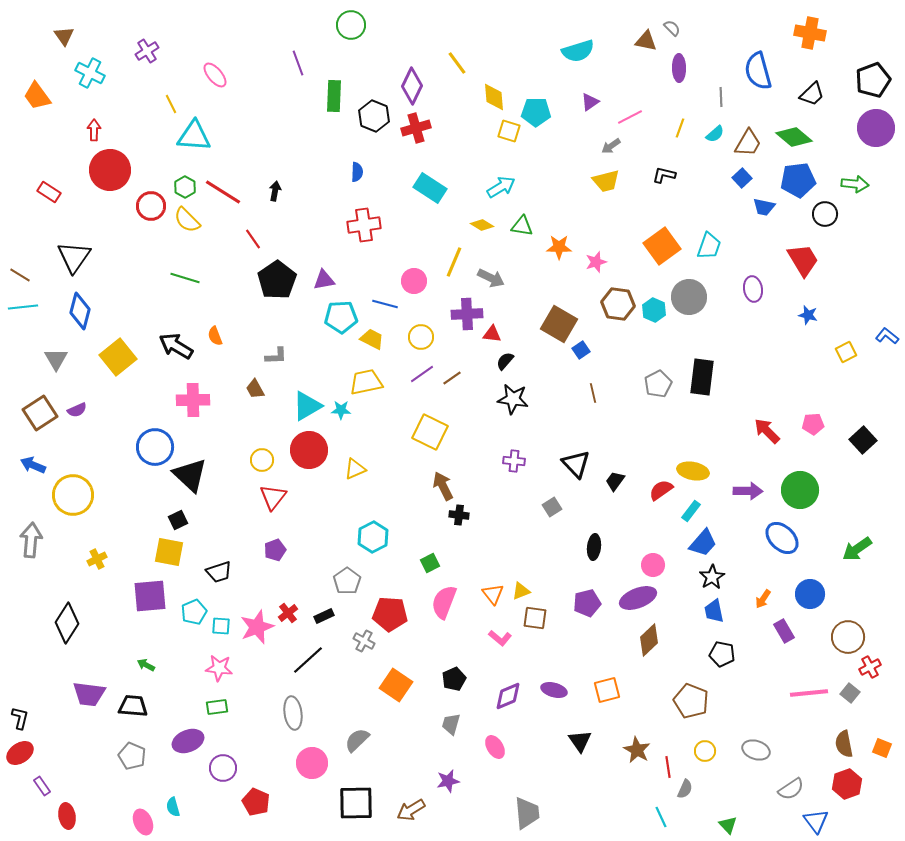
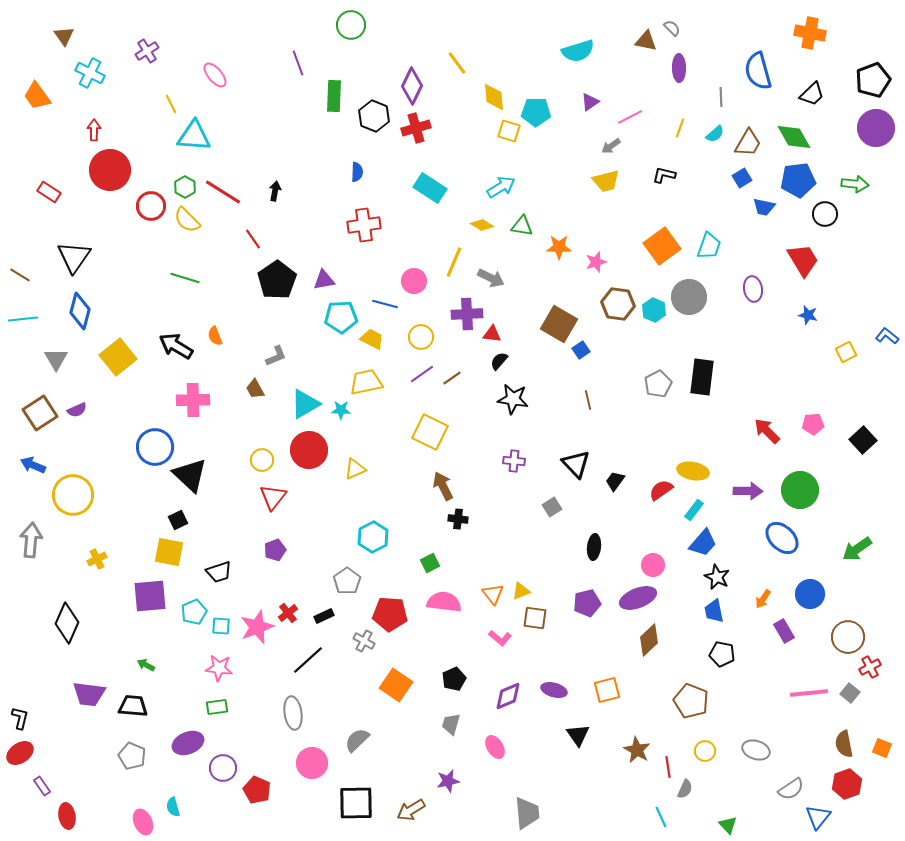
green diamond at (794, 137): rotated 21 degrees clockwise
blue square at (742, 178): rotated 12 degrees clockwise
cyan line at (23, 307): moved 12 px down
gray L-shape at (276, 356): rotated 20 degrees counterclockwise
black semicircle at (505, 361): moved 6 px left
brown line at (593, 393): moved 5 px left, 7 px down
cyan triangle at (307, 406): moved 2 px left, 2 px up
cyan rectangle at (691, 511): moved 3 px right, 1 px up
black cross at (459, 515): moved 1 px left, 4 px down
black star at (712, 577): moved 5 px right; rotated 15 degrees counterclockwise
pink semicircle at (444, 602): rotated 76 degrees clockwise
black diamond at (67, 623): rotated 9 degrees counterclockwise
purple ellipse at (188, 741): moved 2 px down
black triangle at (580, 741): moved 2 px left, 6 px up
red pentagon at (256, 802): moved 1 px right, 12 px up
blue triangle at (816, 821): moved 2 px right, 4 px up; rotated 16 degrees clockwise
